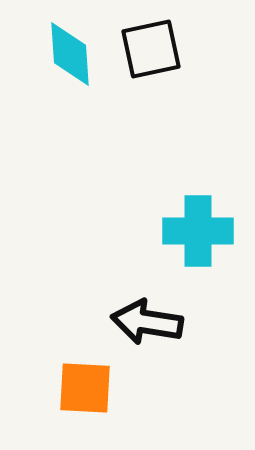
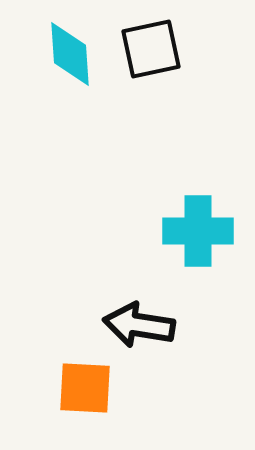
black arrow: moved 8 px left, 3 px down
